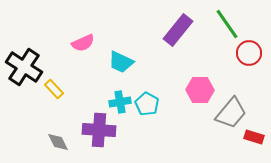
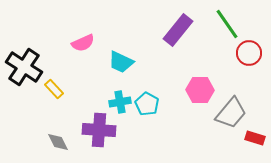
red rectangle: moved 1 px right, 1 px down
